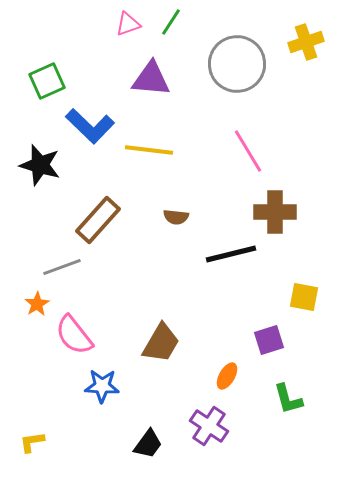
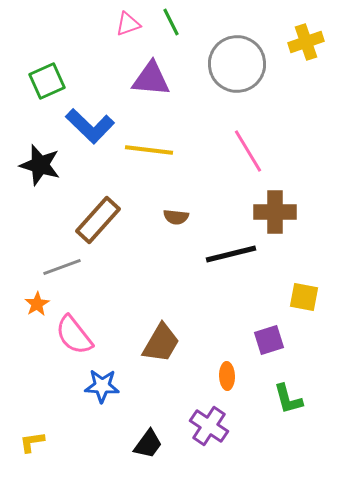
green line: rotated 60 degrees counterclockwise
orange ellipse: rotated 32 degrees counterclockwise
